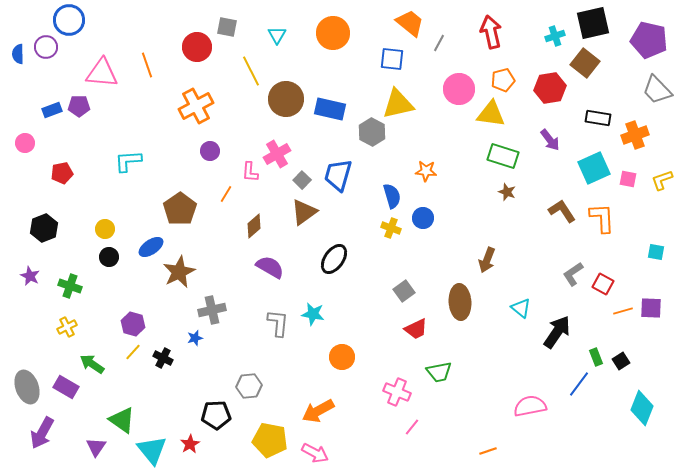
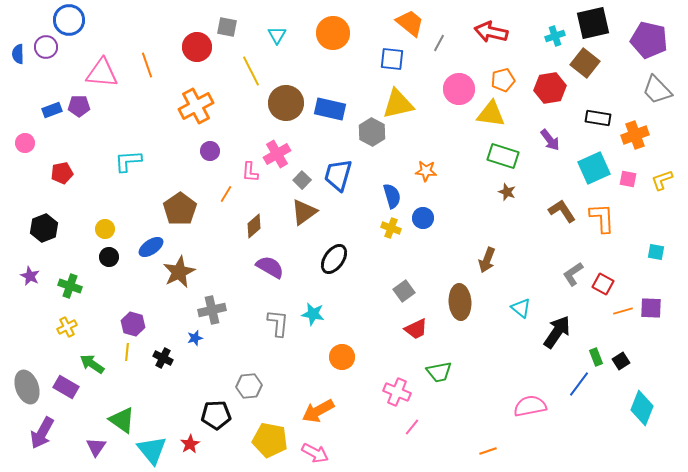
red arrow at (491, 32): rotated 64 degrees counterclockwise
brown circle at (286, 99): moved 4 px down
yellow line at (133, 352): moved 6 px left; rotated 36 degrees counterclockwise
